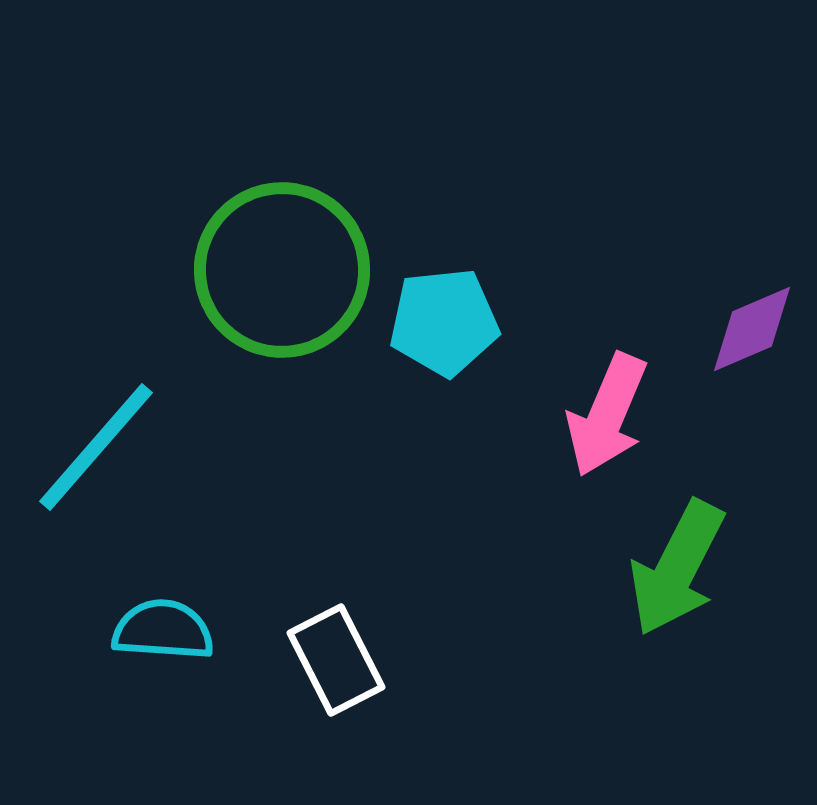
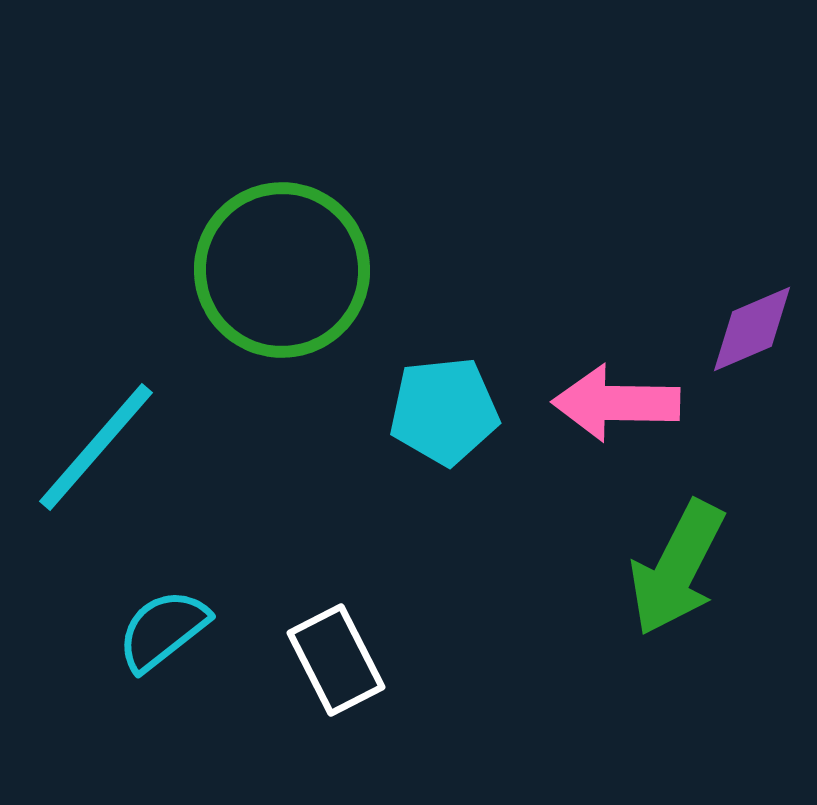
cyan pentagon: moved 89 px down
pink arrow: moved 9 px right, 12 px up; rotated 68 degrees clockwise
cyan semicircle: rotated 42 degrees counterclockwise
